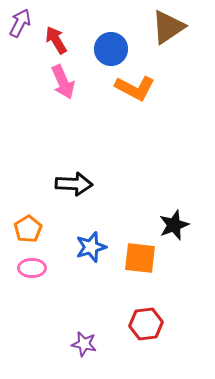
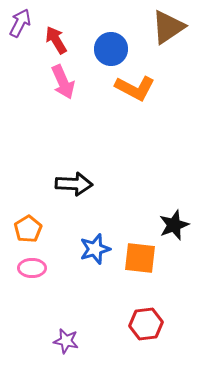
blue star: moved 4 px right, 2 px down
purple star: moved 18 px left, 3 px up
